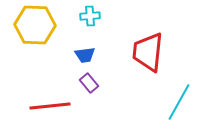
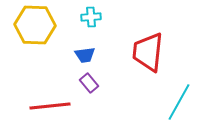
cyan cross: moved 1 px right, 1 px down
